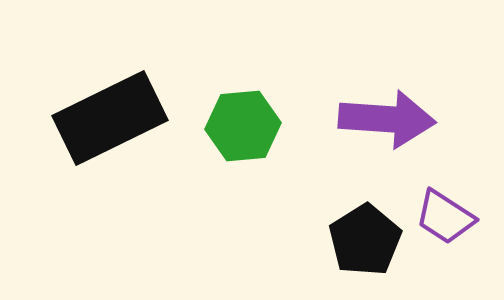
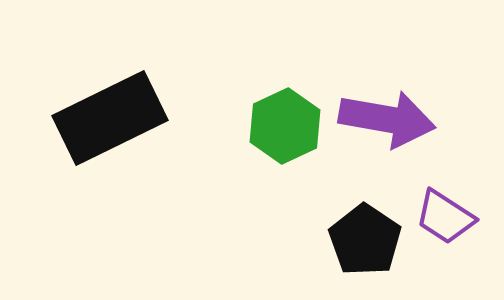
purple arrow: rotated 6 degrees clockwise
green hexagon: moved 42 px right; rotated 20 degrees counterclockwise
black pentagon: rotated 6 degrees counterclockwise
